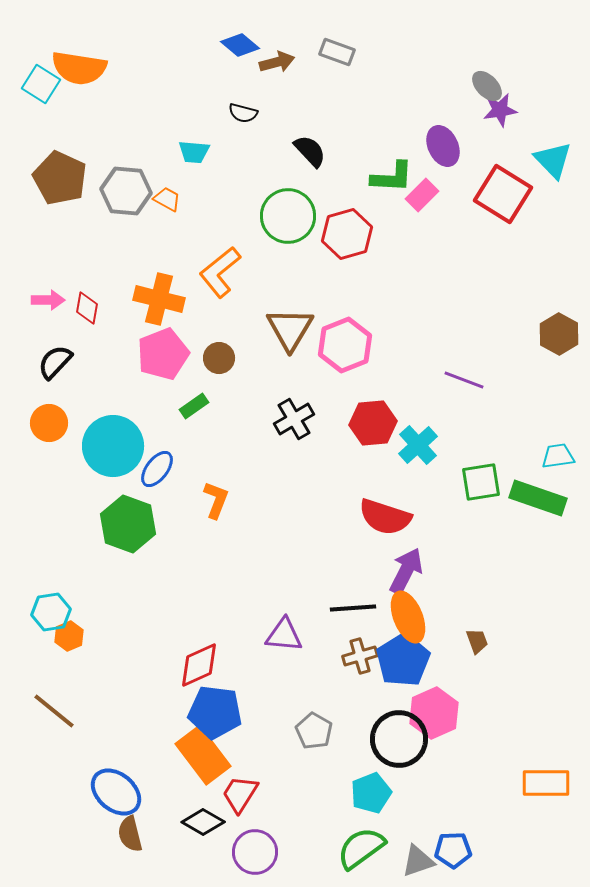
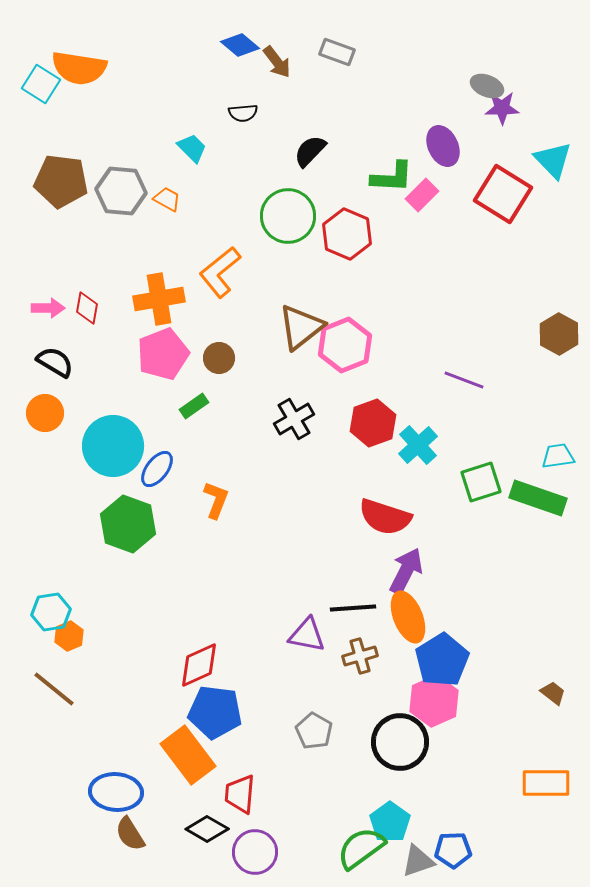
brown arrow at (277, 62): rotated 68 degrees clockwise
gray ellipse at (487, 86): rotated 24 degrees counterclockwise
purple star at (500, 110): moved 2 px right, 2 px up; rotated 8 degrees clockwise
black semicircle at (243, 113): rotated 20 degrees counterclockwise
black semicircle at (310, 151): rotated 93 degrees counterclockwise
cyan trapezoid at (194, 152): moved 2 px left, 4 px up; rotated 140 degrees counterclockwise
brown pentagon at (60, 178): moved 1 px right, 3 px down; rotated 18 degrees counterclockwise
gray hexagon at (126, 191): moved 5 px left
red hexagon at (347, 234): rotated 21 degrees counterclockwise
orange cross at (159, 299): rotated 24 degrees counterclockwise
pink arrow at (48, 300): moved 8 px down
brown triangle at (290, 329): moved 11 px right, 2 px up; rotated 21 degrees clockwise
black semicircle at (55, 362): rotated 78 degrees clockwise
orange circle at (49, 423): moved 4 px left, 10 px up
red hexagon at (373, 423): rotated 15 degrees counterclockwise
green square at (481, 482): rotated 9 degrees counterclockwise
purple triangle at (284, 635): moved 23 px right; rotated 6 degrees clockwise
brown trapezoid at (477, 641): moved 76 px right, 52 px down; rotated 32 degrees counterclockwise
blue pentagon at (403, 660): moved 39 px right
brown line at (54, 711): moved 22 px up
pink hexagon at (434, 713): moved 12 px up
black circle at (399, 739): moved 1 px right, 3 px down
orange rectangle at (203, 755): moved 15 px left
blue ellipse at (116, 792): rotated 36 degrees counterclockwise
cyan pentagon at (371, 793): moved 19 px right, 29 px down; rotated 15 degrees counterclockwise
red trapezoid at (240, 794): rotated 27 degrees counterclockwise
black diamond at (203, 822): moved 4 px right, 7 px down
brown semicircle at (130, 834): rotated 18 degrees counterclockwise
